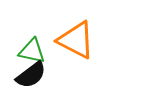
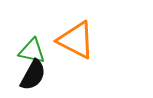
black semicircle: moved 2 px right; rotated 24 degrees counterclockwise
